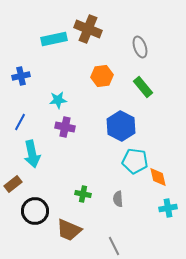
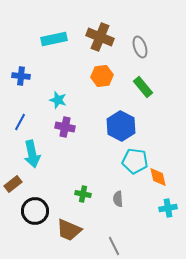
brown cross: moved 12 px right, 8 px down
blue cross: rotated 18 degrees clockwise
cyan star: rotated 24 degrees clockwise
